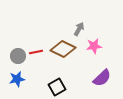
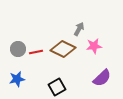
gray circle: moved 7 px up
